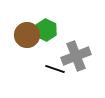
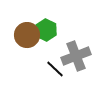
black line: rotated 24 degrees clockwise
